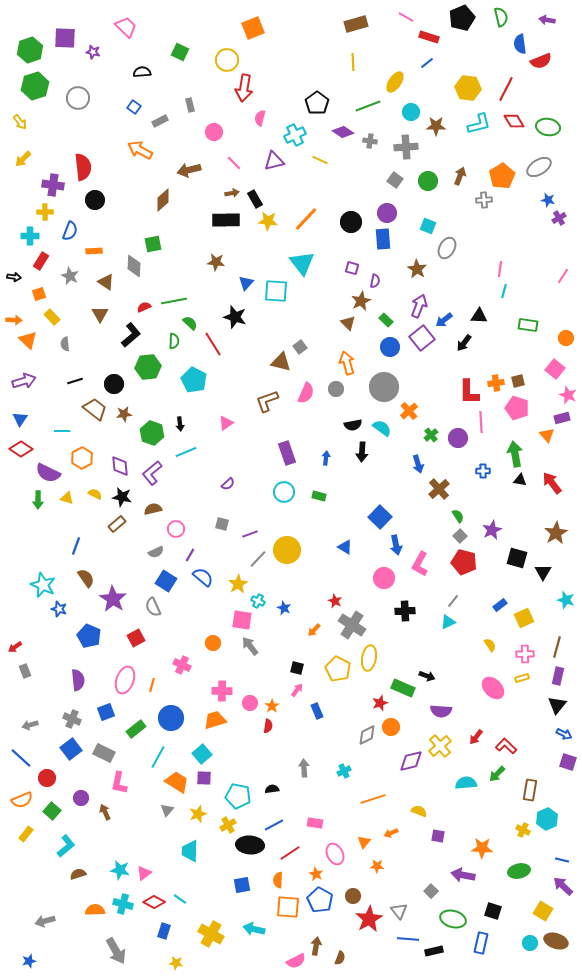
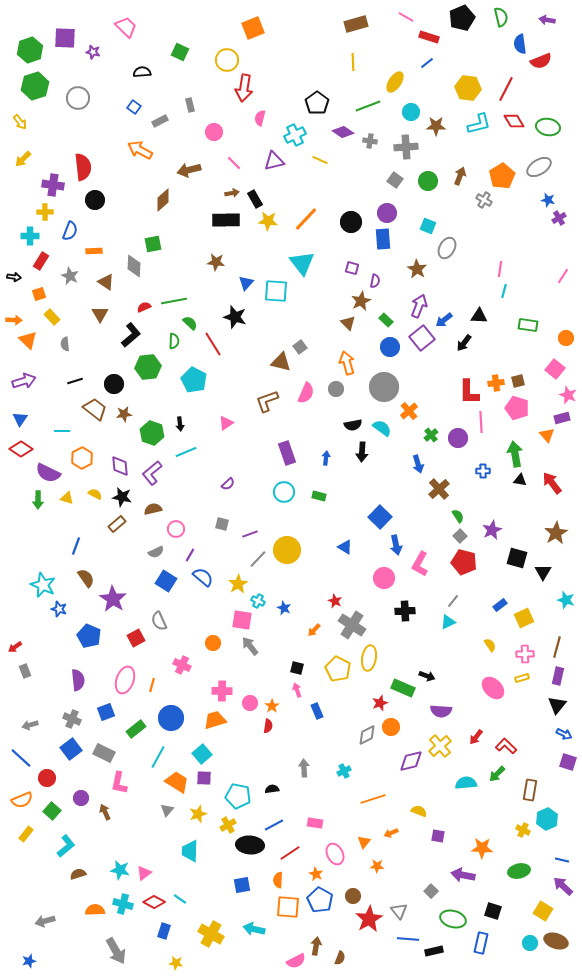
gray cross at (484, 200): rotated 35 degrees clockwise
gray semicircle at (153, 607): moved 6 px right, 14 px down
pink arrow at (297, 690): rotated 56 degrees counterclockwise
